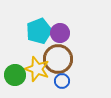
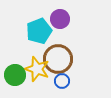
purple circle: moved 14 px up
